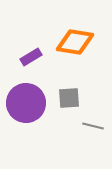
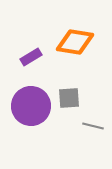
purple circle: moved 5 px right, 3 px down
